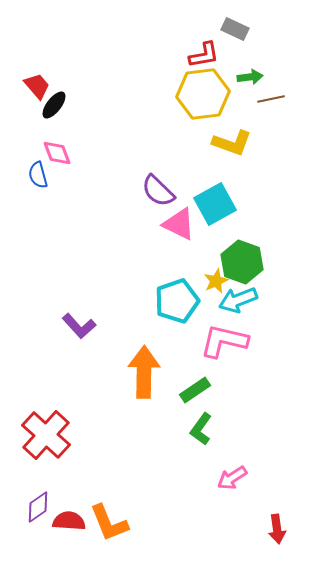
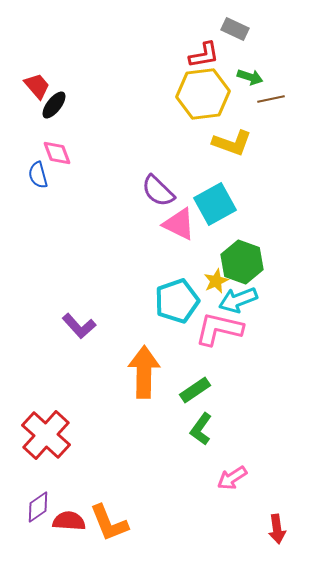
green arrow: rotated 25 degrees clockwise
pink L-shape: moved 5 px left, 12 px up
